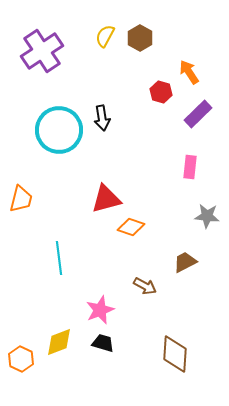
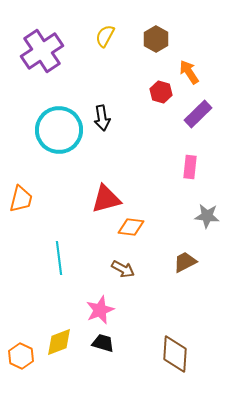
brown hexagon: moved 16 px right, 1 px down
orange diamond: rotated 12 degrees counterclockwise
brown arrow: moved 22 px left, 17 px up
orange hexagon: moved 3 px up
